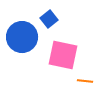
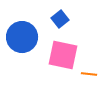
blue square: moved 11 px right
orange line: moved 4 px right, 7 px up
